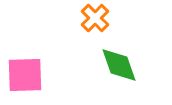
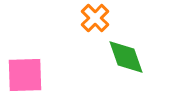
green diamond: moved 7 px right, 8 px up
